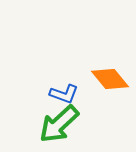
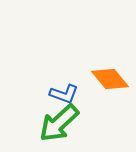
green arrow: moved 1 px up
